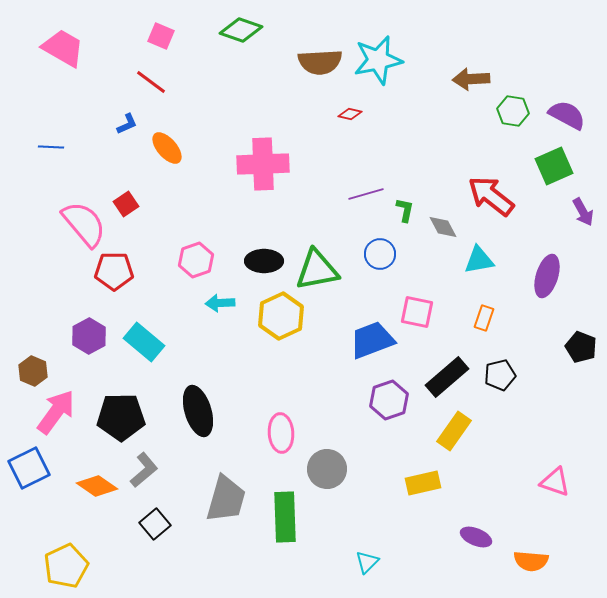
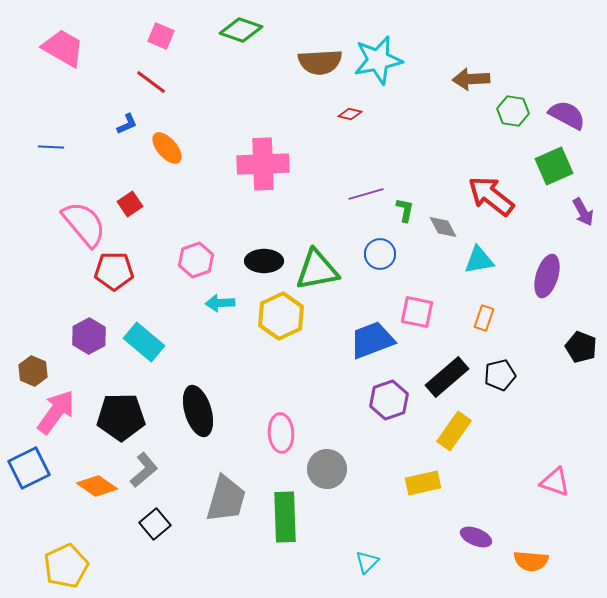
red square at (126, 204): moved 4 px right
